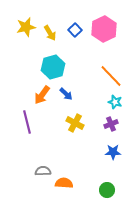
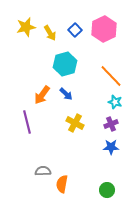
cyan hexagon: moved 12 px right, 3 px up
blue star: moved 2 px left, 5 px up
orange semicircle: moved 2 px left, 1 px down; rotated 84 degrees counterclockwise
